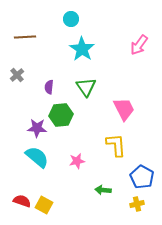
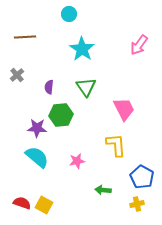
cyan circle: moved 2 px left, 5 px up
red semicircle: moved 2 px down
